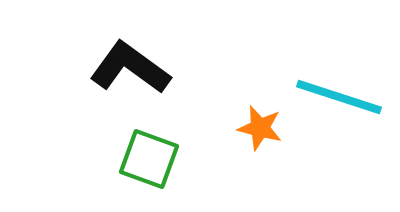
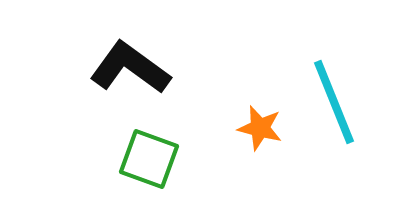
cyan line: moved 5 px left, 5 px down; rotated 50 degrees clockwise
